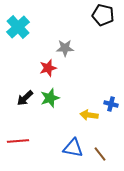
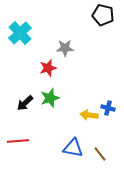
cyan cross: moved 2 px right, 6 px down
black arrow: moved 5 px down
blue cross: moved 3 px left, 4 px down
